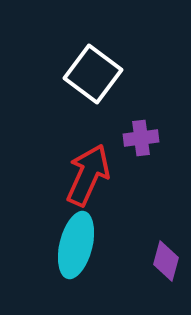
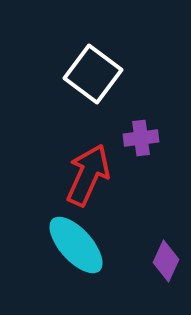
cyan ellipse: rotated 56 degrees counterclockwise
purple diamond: rotated 9 degrees clockwise
